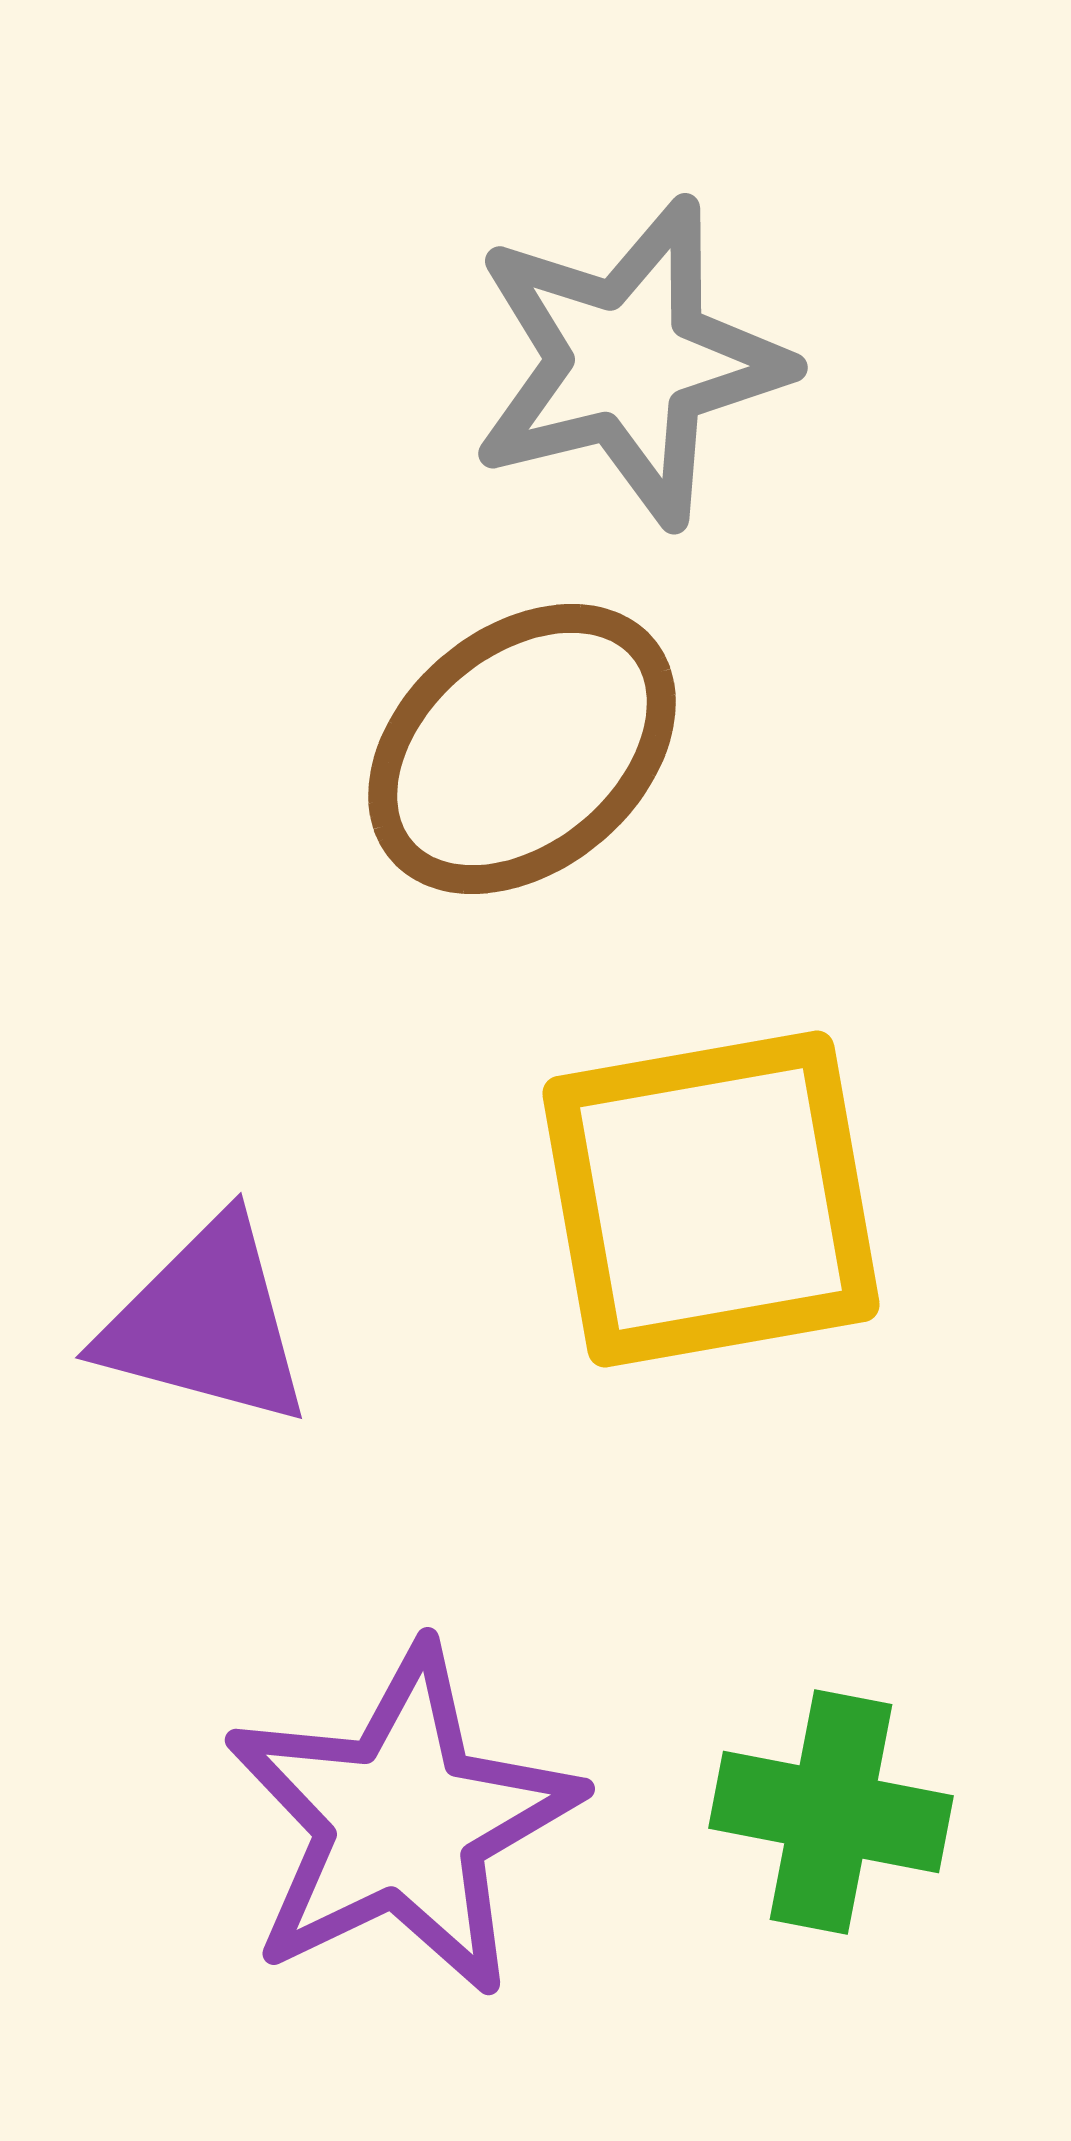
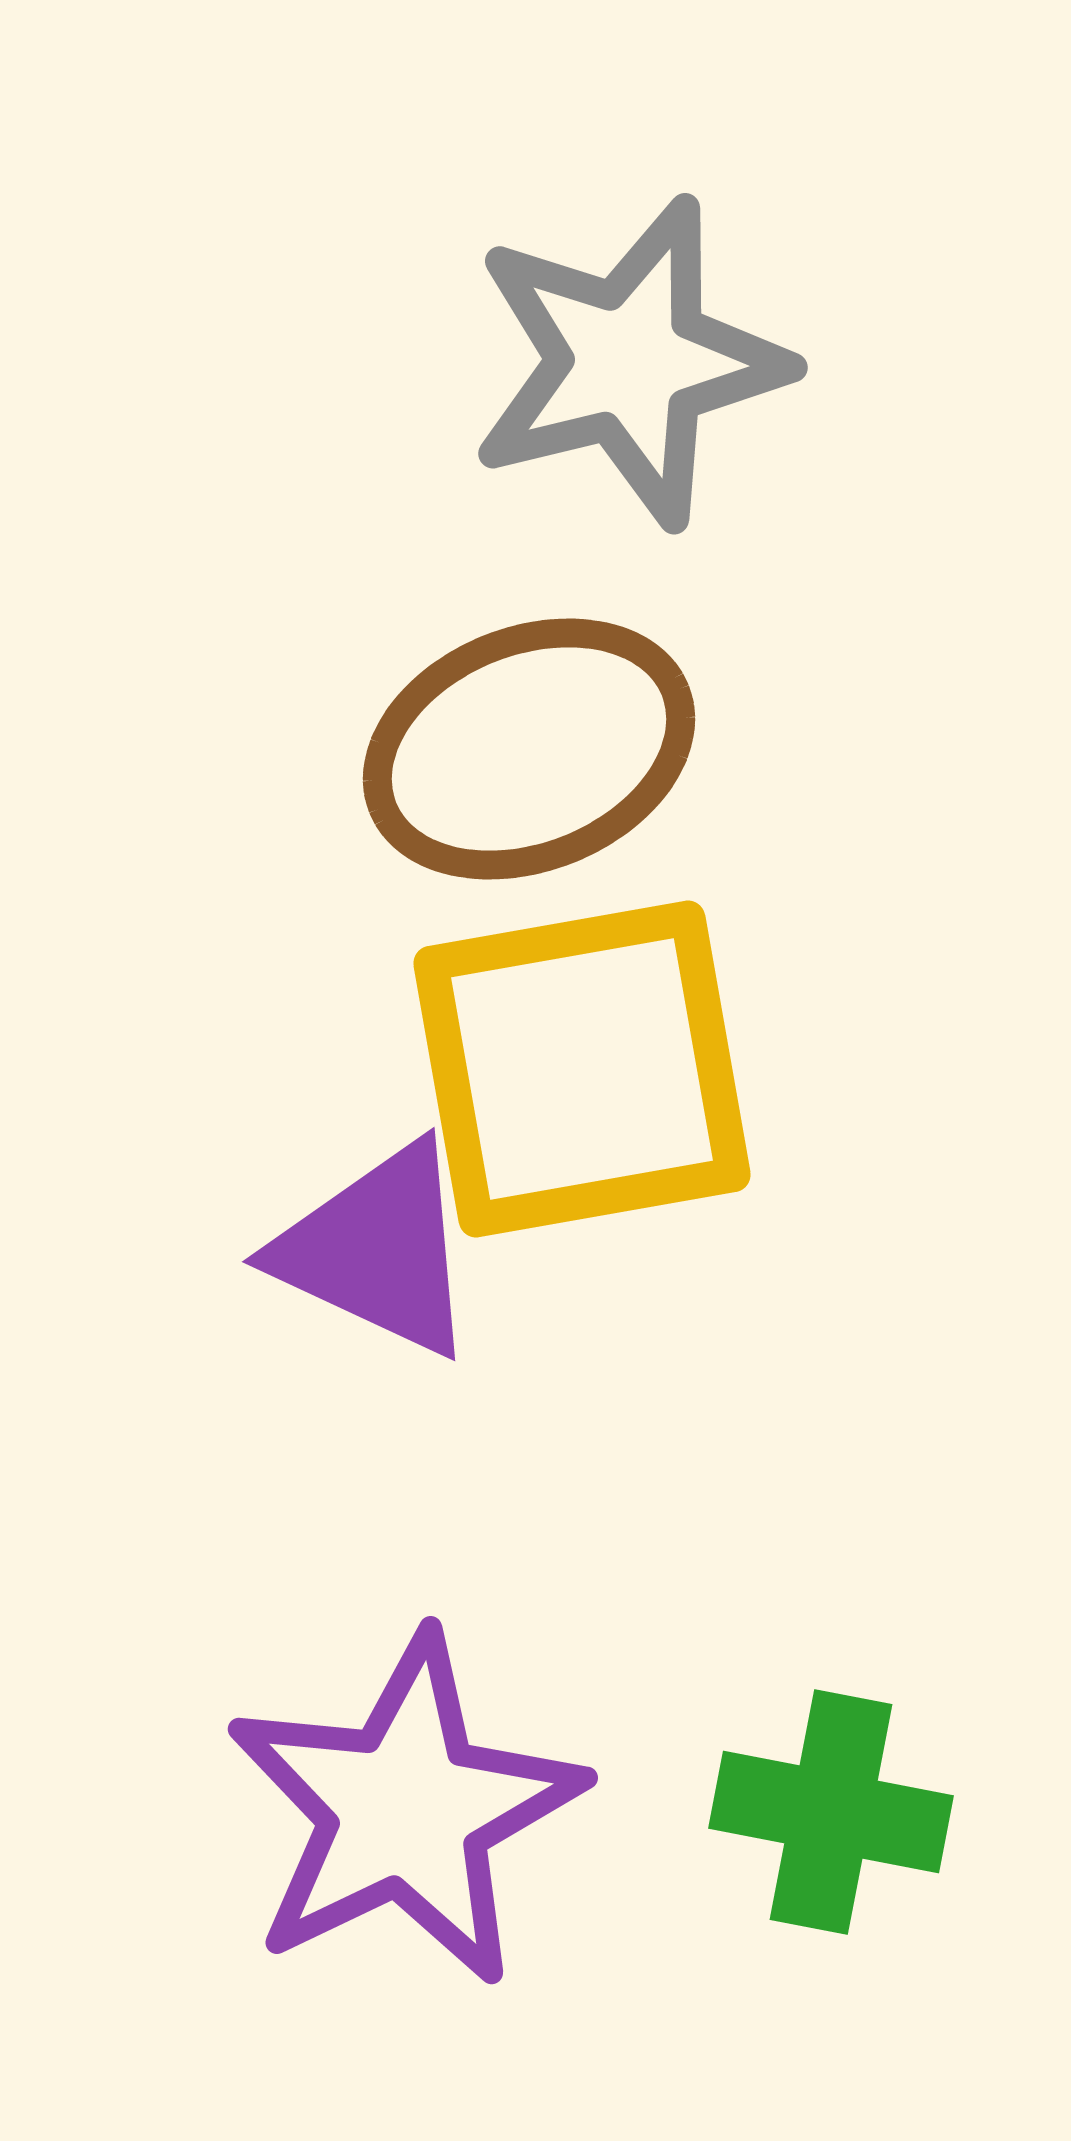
brown ellipse: moved 7 px right; rotated 18 degrees clockwise
yellow square: moved 129 px left, 130 px up
purple triangle: moved 171 px right, 73 px up; rotated 10 degrees clockwise
purple star: moved 3 px right, 11 px up
